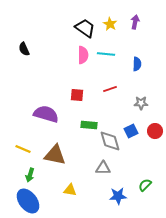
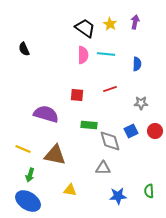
green semicircle: moved 4 px right, 6 px down; rotated 48 degrees counterclockwise
blue ellipse: rotated 20 degrees counterclockwise
